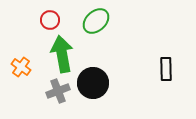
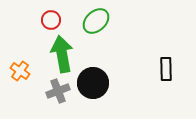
red circle: moved 1 px right
orange cross: moved 1 px left, 4 px down
